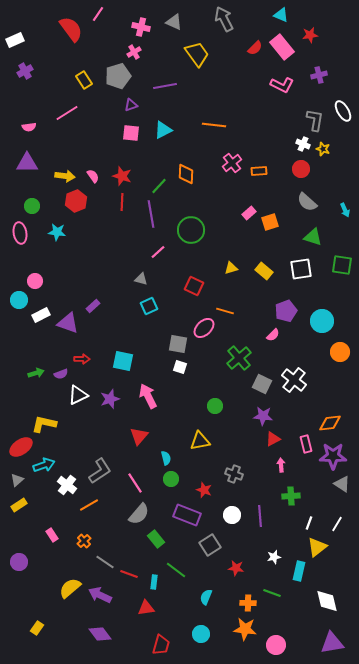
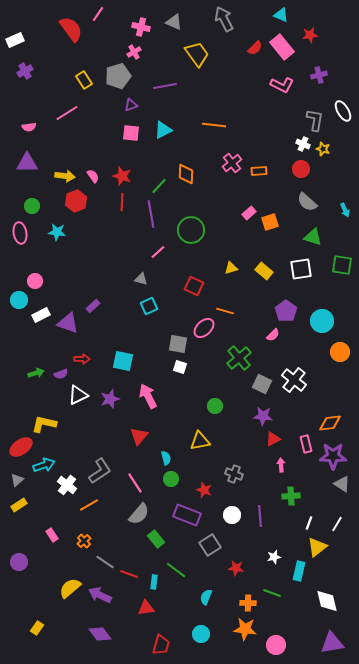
purple pentagon at (286, 311): rotated 15 degrees counterclockwise
